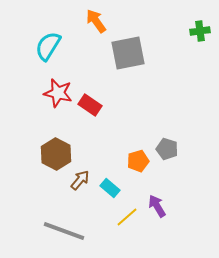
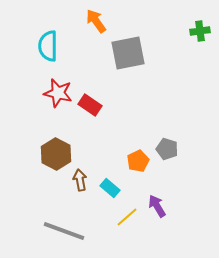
cyan semicircle: rotated 32 degrees counterclockwise
orange pentagon: rotated 10 degrees counterclockwise
brown arrow: rotated 50 degrees counterclockwise
